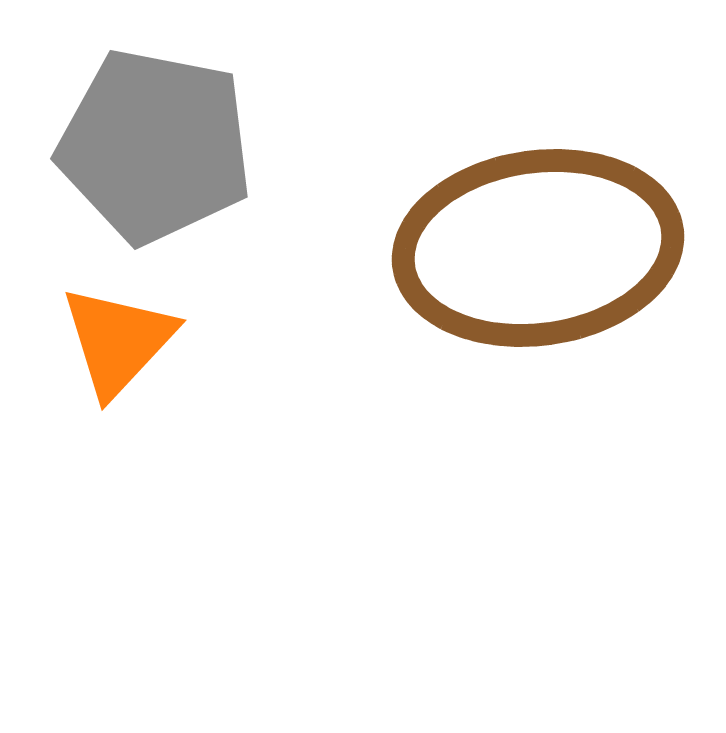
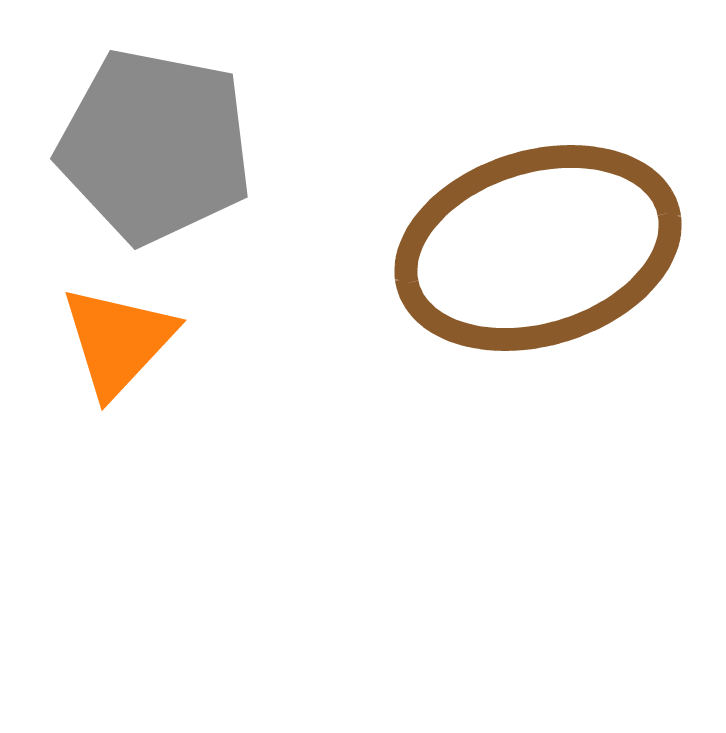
brown ellipse: rotated 9 degrees counterclockwise
